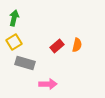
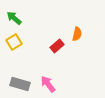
green arrow: rotated 63 degrees counterclockwise
orange semicircle: moved 11 px up
gray rectangle: moved 5 px left, 21 px down
pink arrow: rotated 126 degrees counterclockwise
